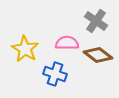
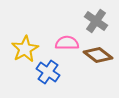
yellow star: rotated 12 degrees clockwise
blue cross: moved 7 px left, 2 px up; rotated 15 degrees clockwise
